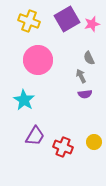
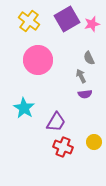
yellow cross: rotated 15 degrees clockwise
cyan star: moved 8 px down
purple trapezoid: moved 21 px right, 14 px up
